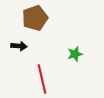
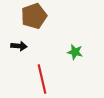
brown pentagon: moved 1 px left, 2 px up
green star: moved 2 px up; rotated 28 degrees clockwise
